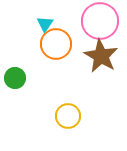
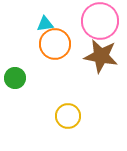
cyan triangle: rotated 48 degrees clockwise
orange circle: moved 1 px left
brown star: rotated 20 degrees counterclockwise
